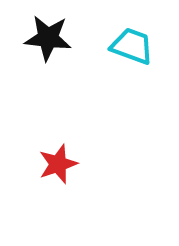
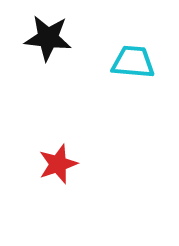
cyan trapezoid: moved 1 px right, 16 px down; rotated 15 degrees counterclockwise
